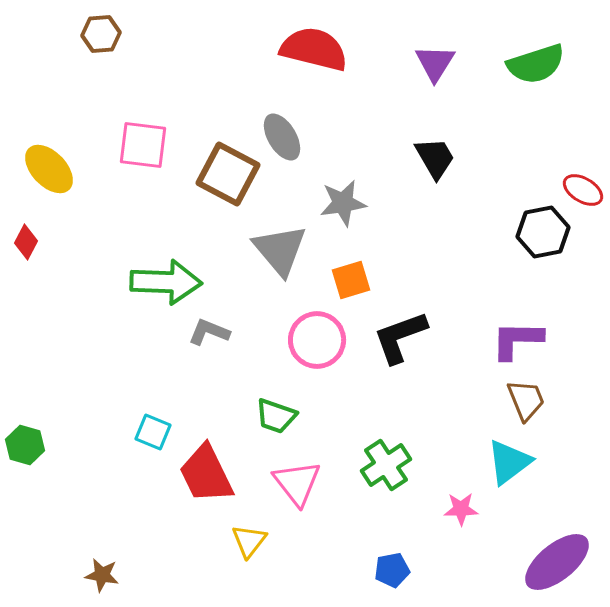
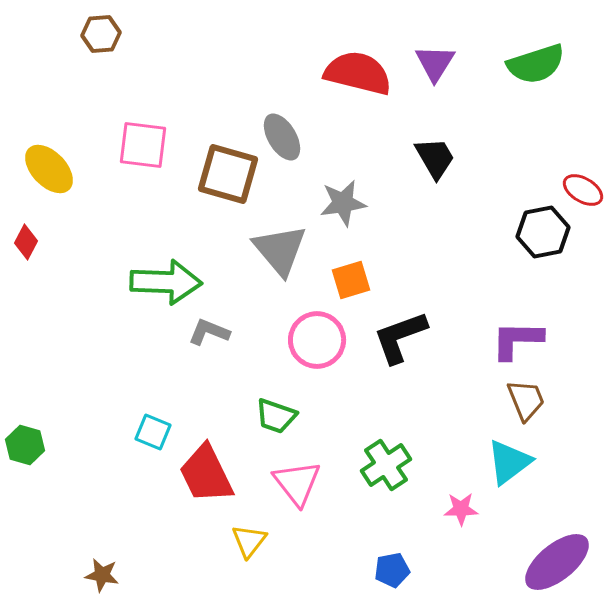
red semicircle: moved 44 px right, 24 px down
brown square: rotated 12 degrees counterclockwise
